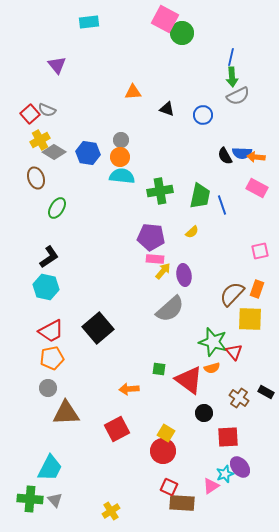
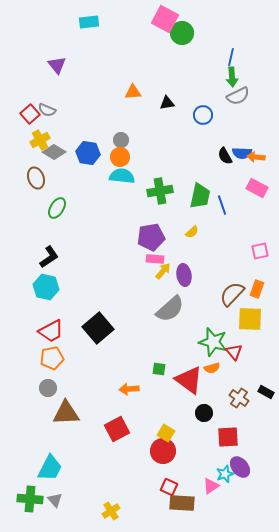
black triangle at (167, 109): moved 6 px up; rotated 28 degrees counterclockwise
purple pentagon at (151, 237): rotated 16 degrees counterclockwise
